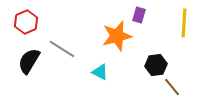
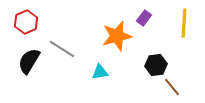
purple rectangle: moved 5 px right, 3 px down; rotated 21 degrees clockwise
cyan triangle: rotated 36 degrees counterclockwise
